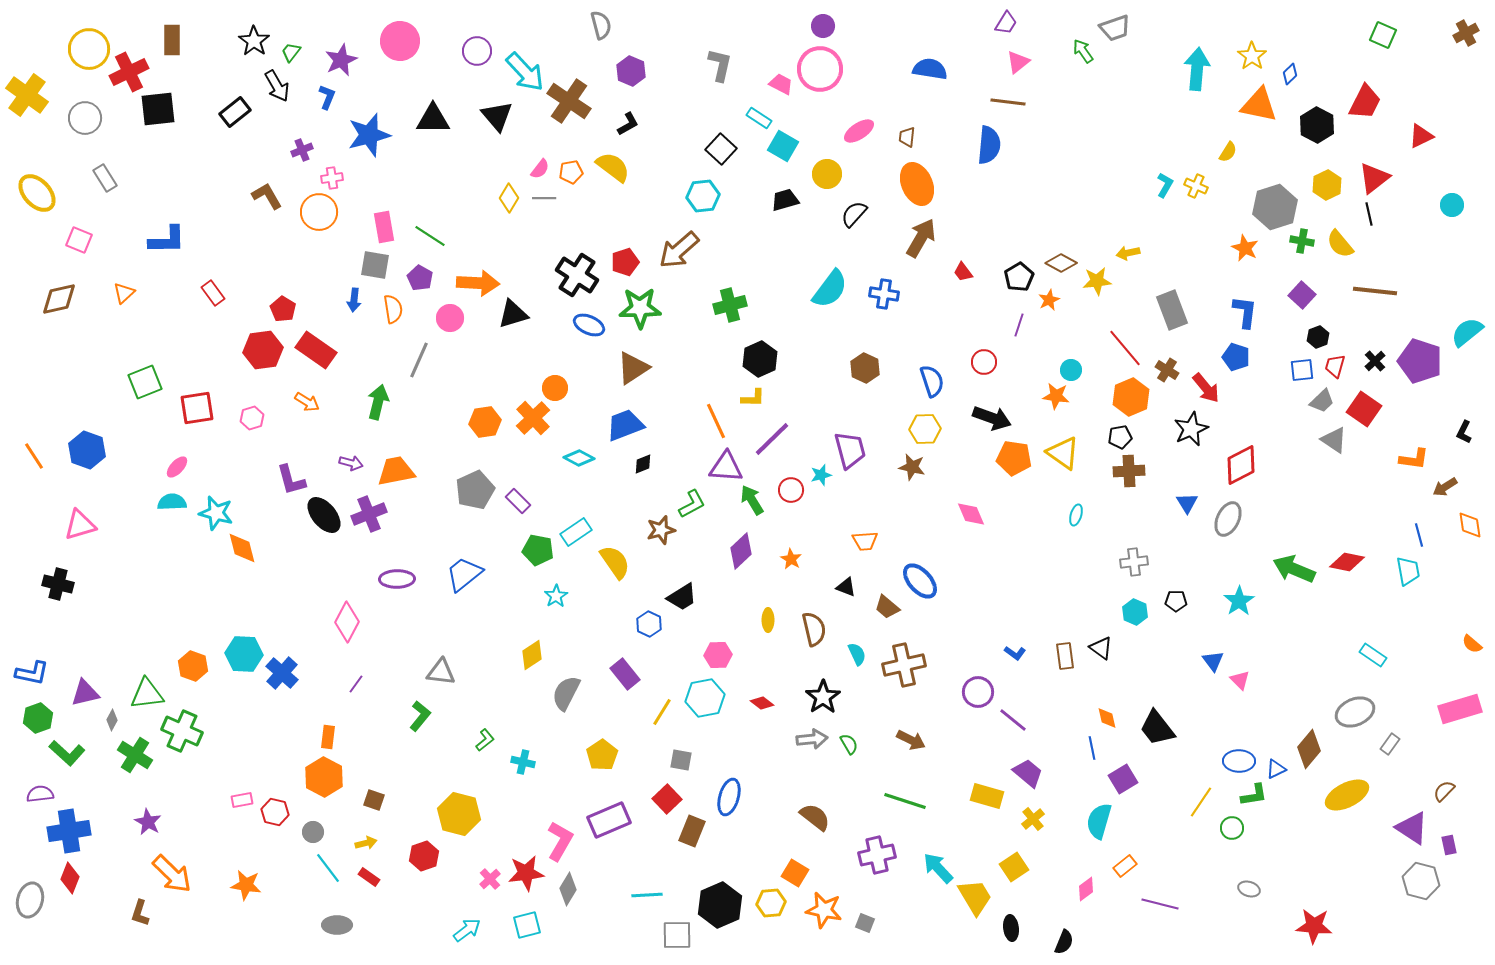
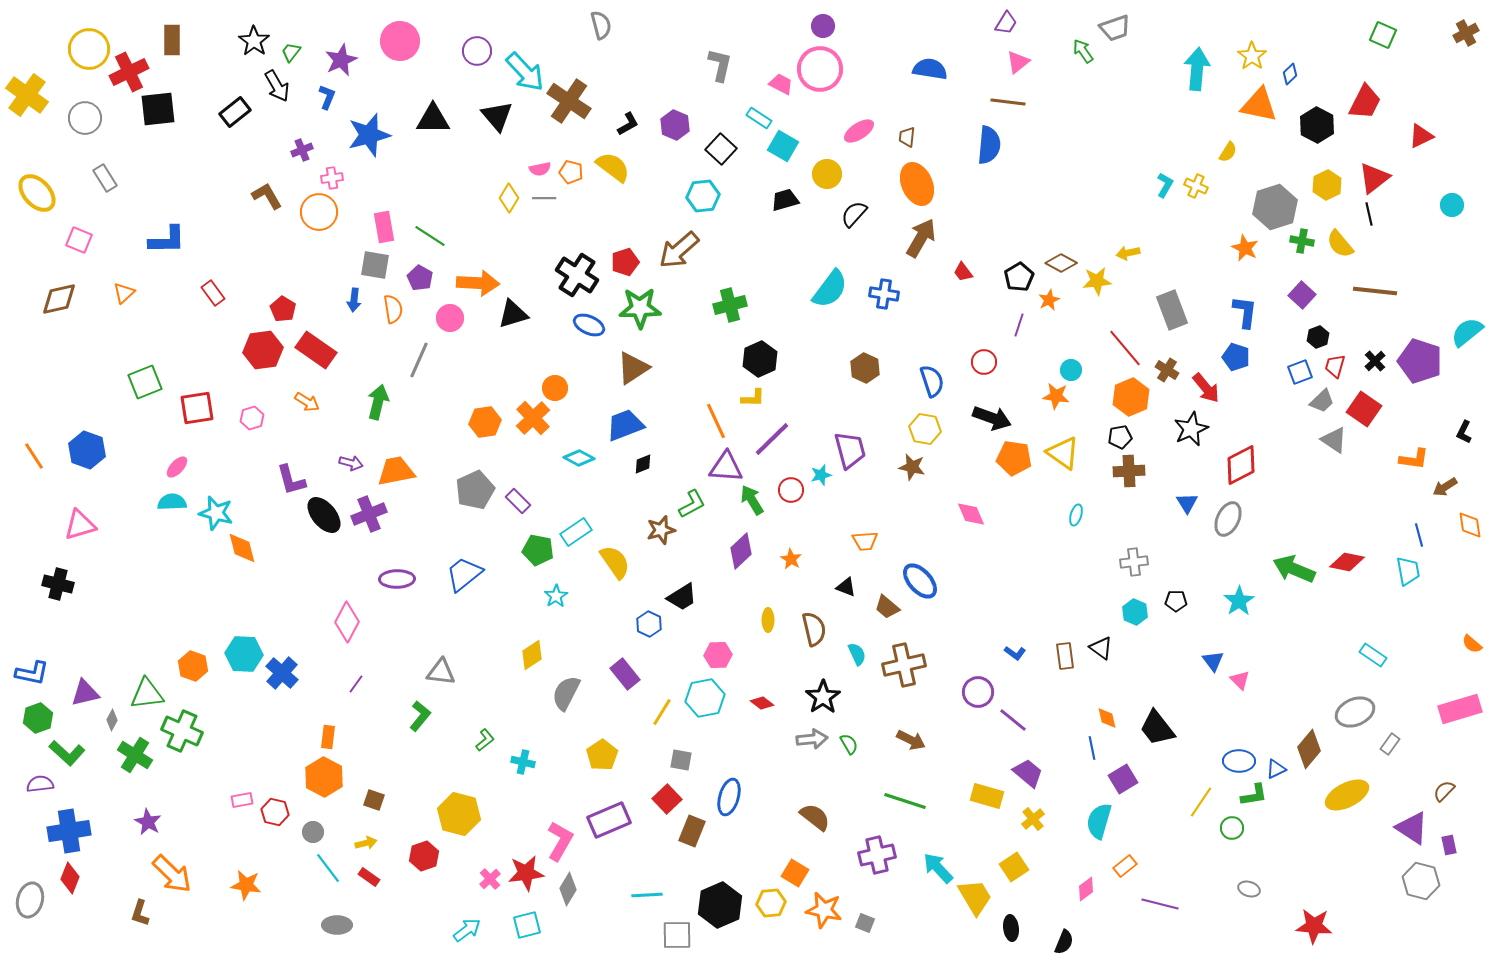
purple hexagon at (631, 71): moved 44 px right, 54 px down
pink semicircle at (540, 169): rotated 40 degrees clockwise
orange pentagon at (571, 172): rotated 25 degrees clockwise
blue square at (1302, 370): moved 2 px left, 2 px down; rotated 15 degrees counterclockwise
yellow hexagon at (925, 429): rotated 12 degrees clockwise
purple semicircle at (40, 794): moved 10 px up
